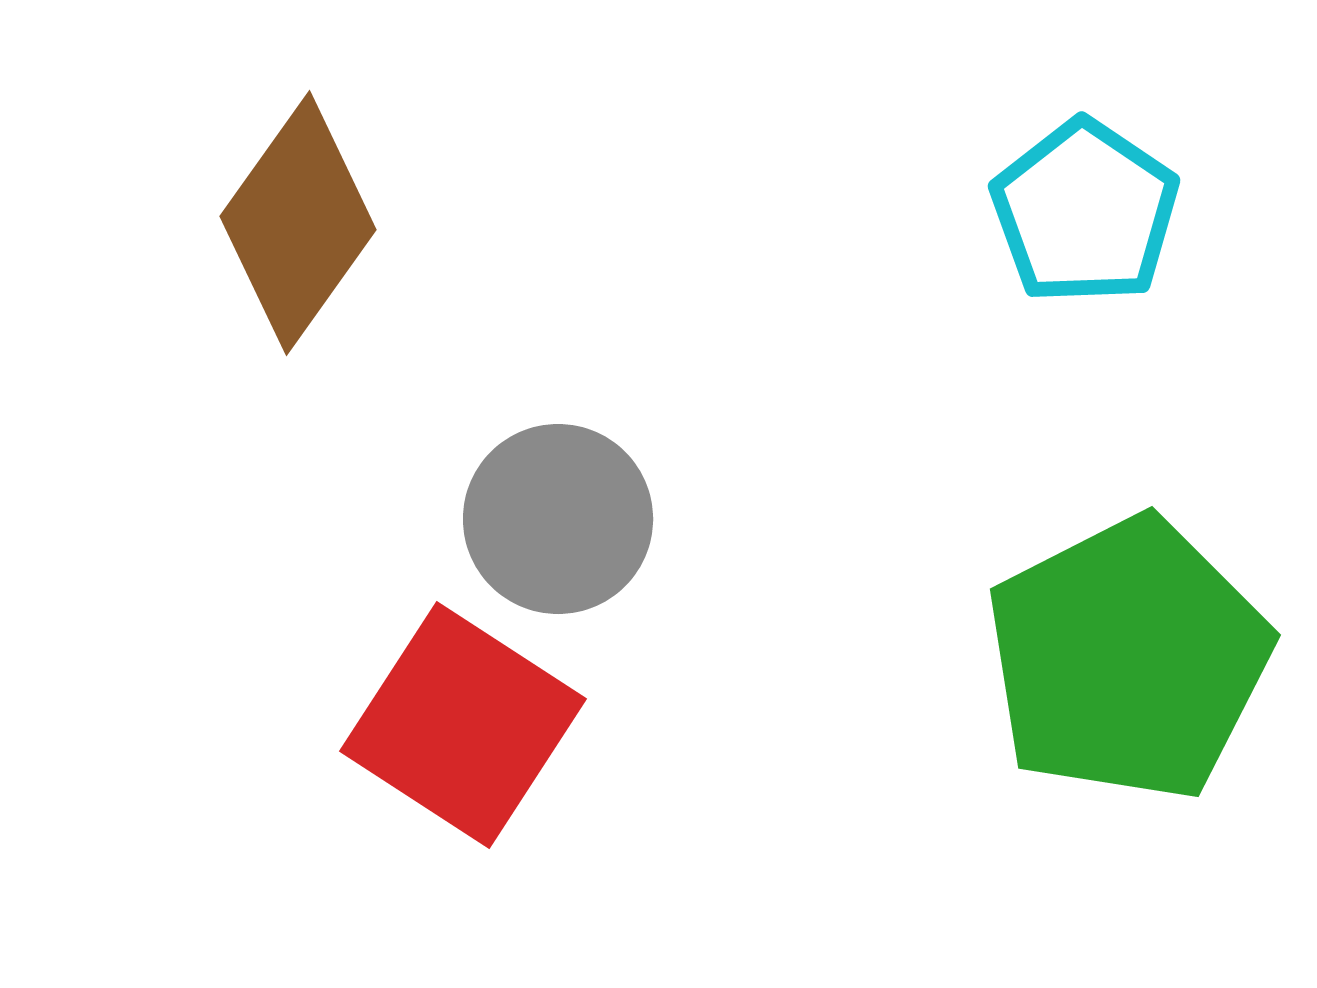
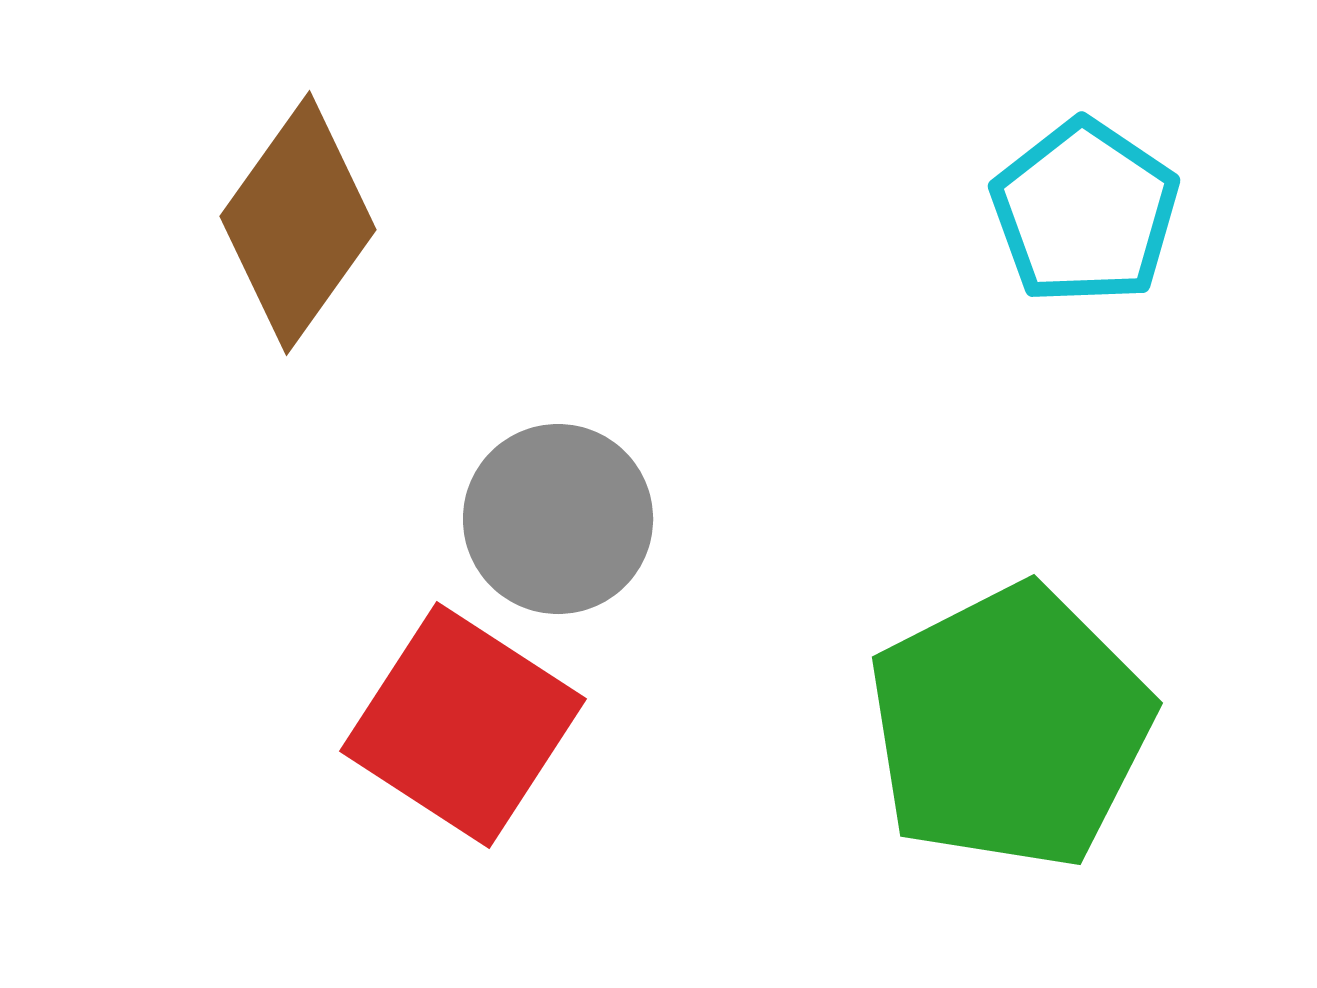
green pentagon: moved 118 px left, 68 px down
